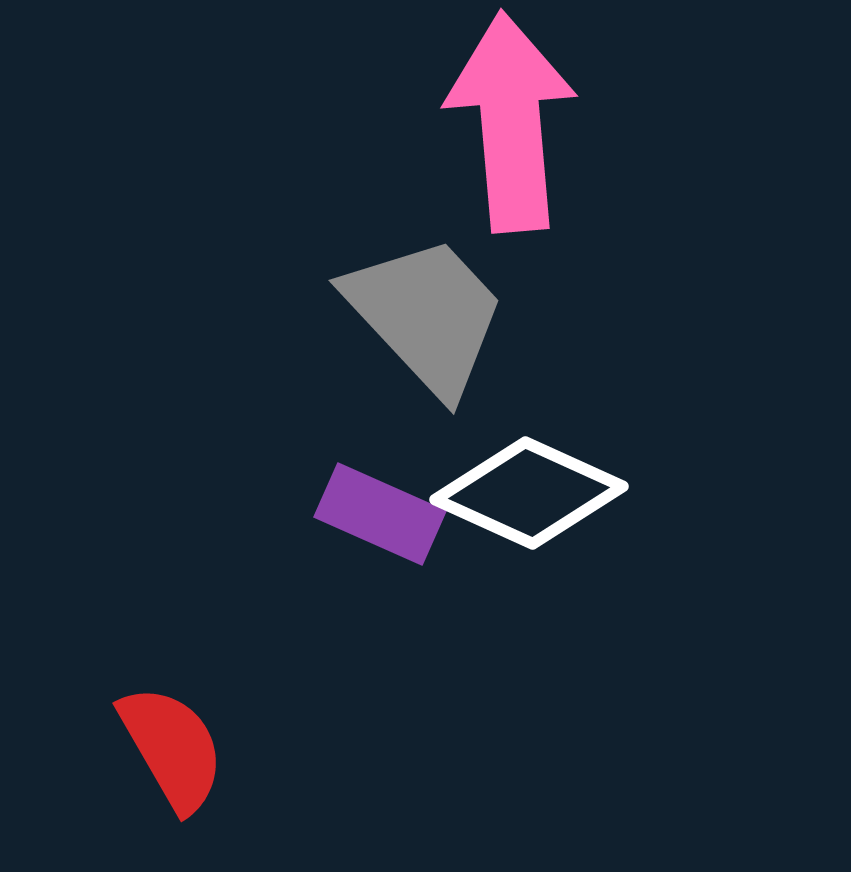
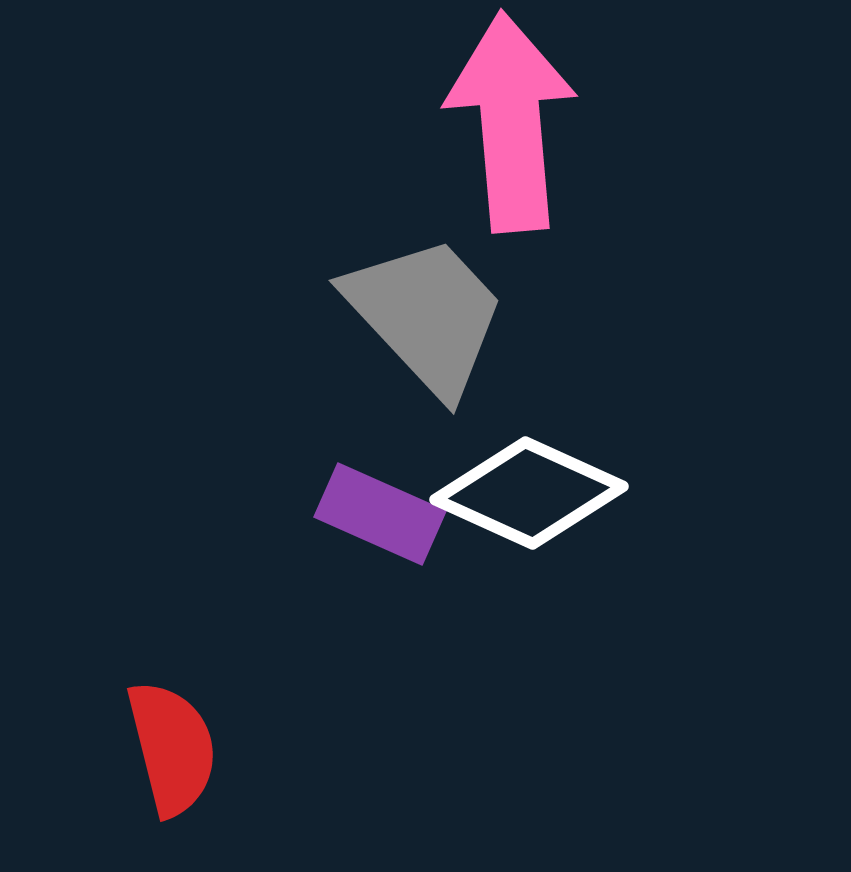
red semicircle: rotated 16 degrees clockwise
